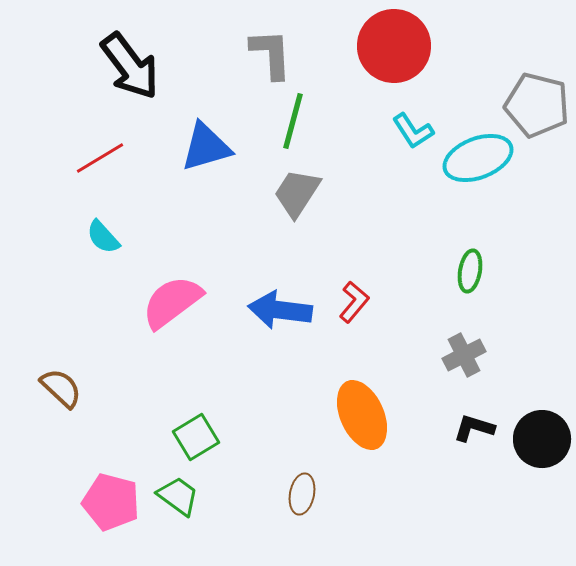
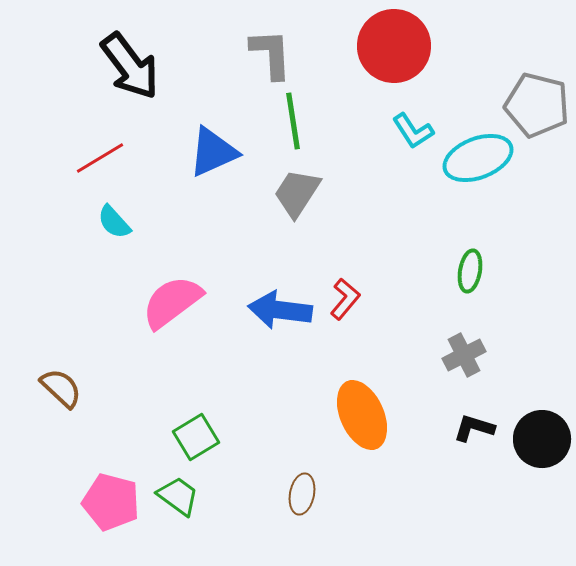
green line: rotated 24 degrees counterclockwise
blue triangle: moved 7 px right, 5 px down; rotated 8 degrees counterclockwise
cyan semicircle: moved 11 px right, 15 px up
red L-shape: moved 9 px left, 3 px up
